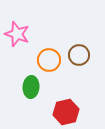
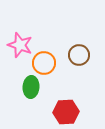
pink star: moved 3 px right, 11 px down
orange circle: moved 5 px left, 3 px down
red hexagon: rotated 10 degrees clockwise
